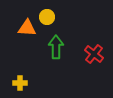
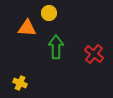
yellow circle: moved 2 px right, 4 px up
yellow cross: rotated 24 degrees clockwise
